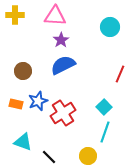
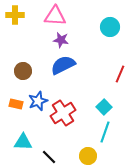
purple star: rotated 28 degrees counterclockwise
cyan triangle: rotated 18 degrees counterclockwise
